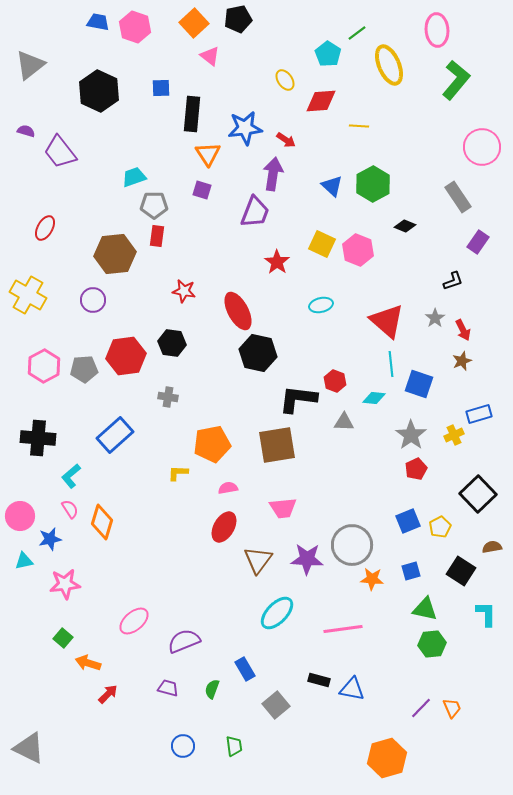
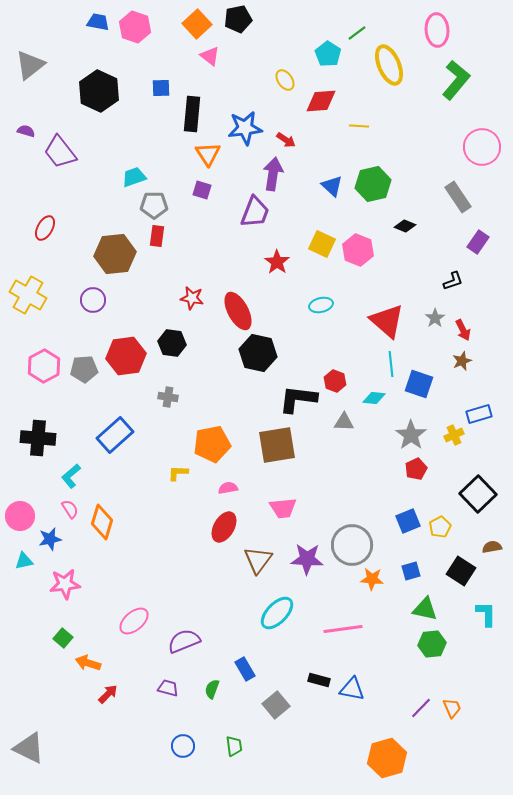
orange square at (194, 23): moved 3 px right, 1 px down
green hexagon at (373, 184): rotated 16 degrees clockwise
red star at (184, 291): moved 8 px right, 7 px down
